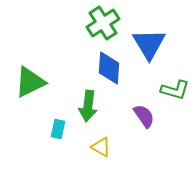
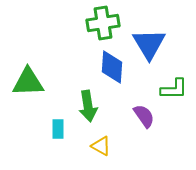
green cross: rotated 24 degrees clockwise
blue diamond: moved 3 px right, 1 px up
green triangle: moved 2 px left; rotated 24 degrees clockwise
green L-shape: moved 1 px left, 1 px up; rotated 16 degrees counterclockwise
green arrow: rotated 16 degrees counterclockwise
cyan rectangle: rotated 12 degrees counterclockwise
yellow triangle: moved 1 px up
